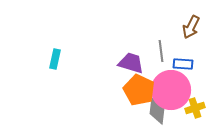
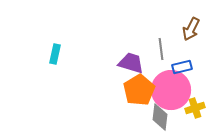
brown arrow: moved 2 px down
gray line: moved 2 px up
cyan rectangle: moved 5 px up
blue rectangle: moved 1 px left, 3 px down; rotated 18 degrees counterclockwise
orange pentagon: rotated 16 degrees clockwise
gray diamond: moved 3 px right, 6 px down
